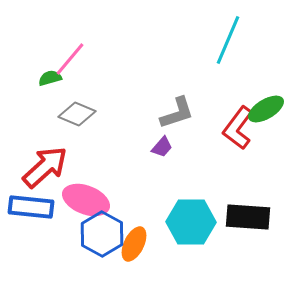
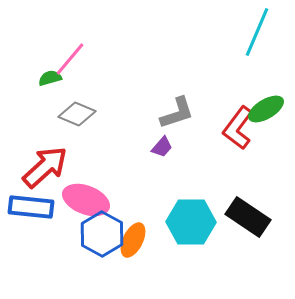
cyan line: moved 29 px right, 8 px up
black rectangle: rotated 30 degrees clockwise
orange ellipse: moved 1 px left, 4 px up
